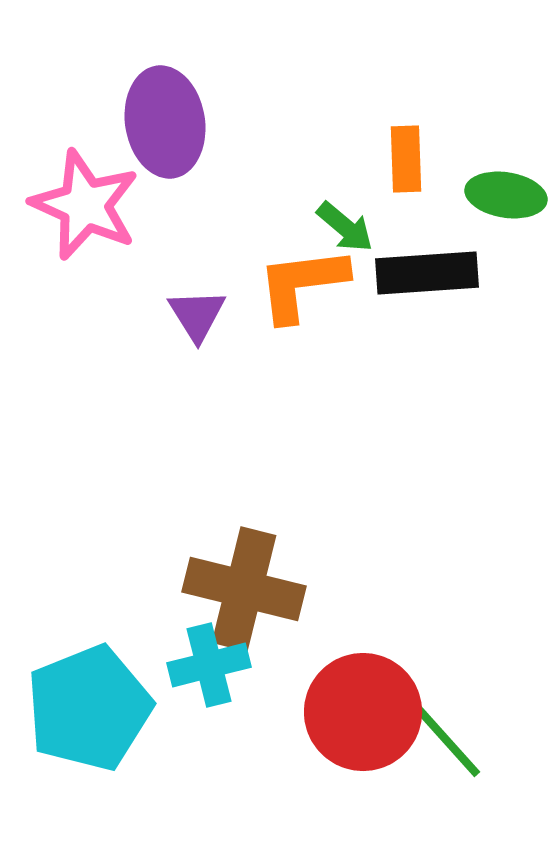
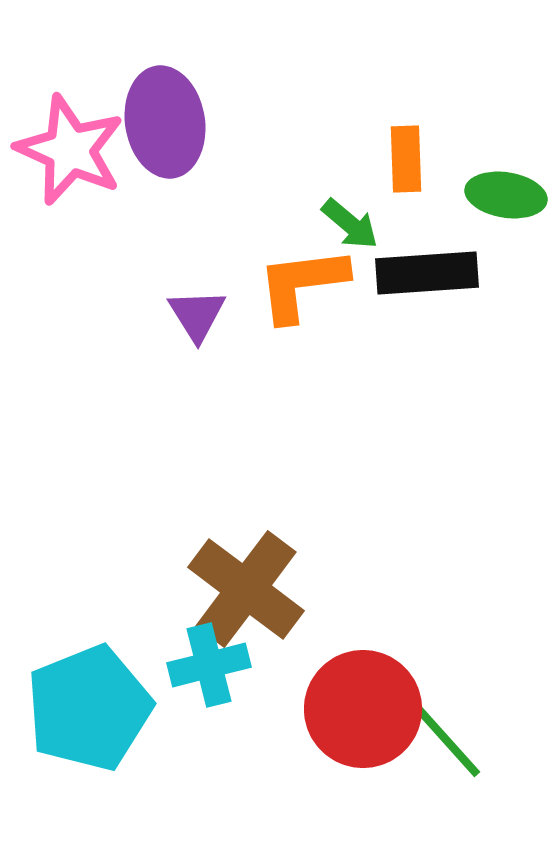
pink star: moved 15 px left, 55 px up
green arrow: moved 5 px right, 3 px up
brown cross: moved 2 px right; rotated 23 degrees clockwise
red circle: moved 3 px up
